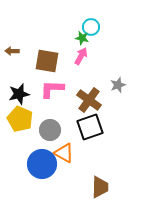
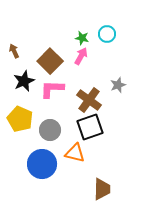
cyan circle: moved 16 px right, 7 px down
brown arrow: moved 2 px right; rotated 64 degrees clockwise
brown square: moved 3 px right; rotated 35 degrees clockwise
black star: moved 5 px right, 13 px up; rotated 10 degrees counterclockwise
orange triangle: moved 11 px right; rotated 15 degrees counterclockwise
brown trapezoid: moved 2 px right, 2 px down
